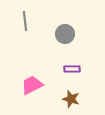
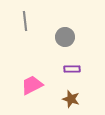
gray circle: moved 3 px down
